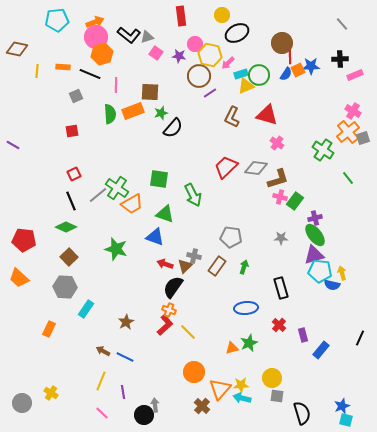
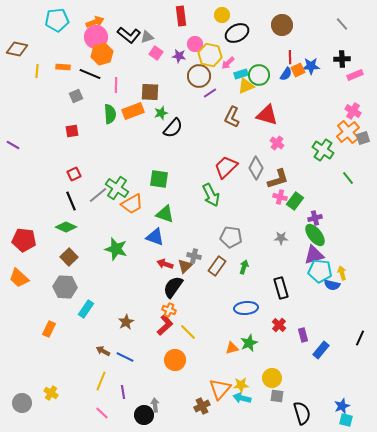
brown circle at (282, 43): moved 18 px up
black cross at (340, 59): moved 2 px right
gray diamond at (256, 168): rotated 70 degrees counterclockwise
green arrow at (193, 195): moved 18 px right
orange circle at (194, 372): moved 19 px left, 12 px up
brown cross at (202, 406): rotated 21 degrees clockwise
